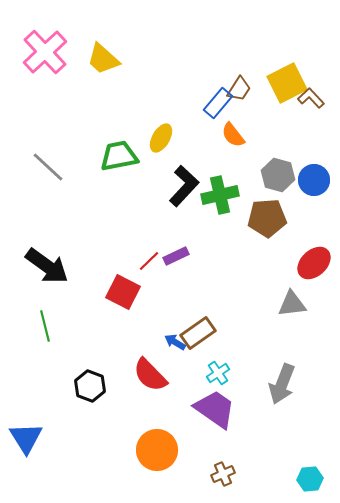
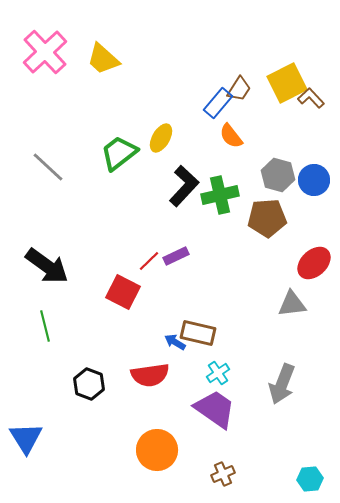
orange semicircle: moved 2 px left, 1 px down
green trapezoid: moved 3 px up; rotated 27 degrees counterclockwise
brown rectangle: rotated 48 degrees clockwise
red semicircle: rotated 54 degrees counterclockwise
black hexagon: moved 1 px left, 2 px up
